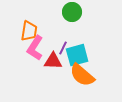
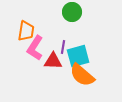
orange trapezoid: moved 3 px left
purple line: moved 1 px up; rotated 16 degrees counterclockwise
cyan square: moved 1 px right, 1 px down
